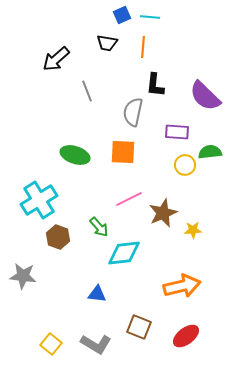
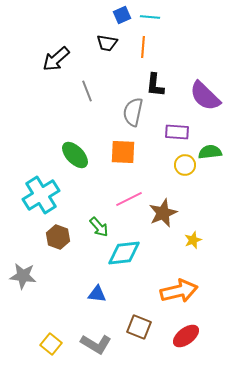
green ellipse: rotated 28 degrees clockwise
cyan cross: moved 2 px right, 5 px up
yellow star: moved 10 px down; rotated 18 degrees counterclockwise
orange arrow: moved 3 px left, 5 px down
